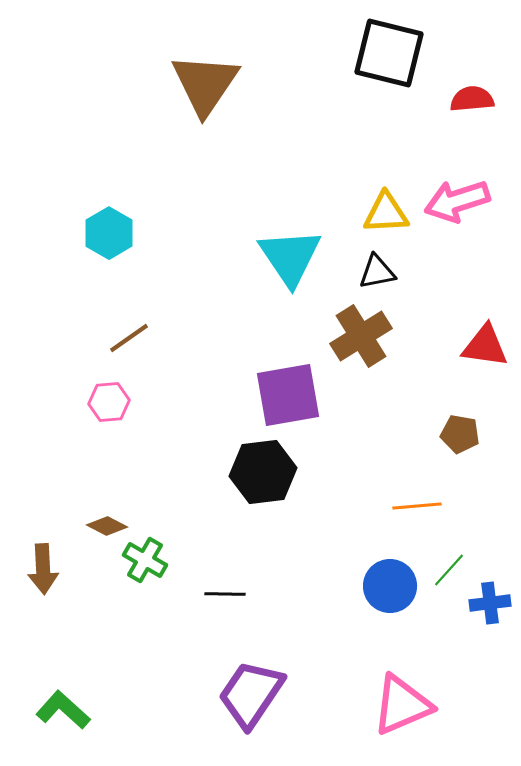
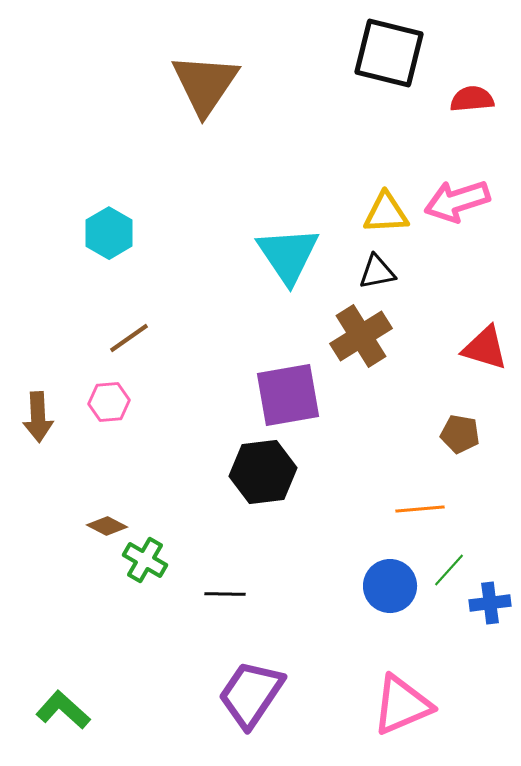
cyan triangle: moved 2 px left, 2 px up
red triangle: moved 2 px down; rotated 9 degrees clockwise
orange line: moved 3 px right, 3 px down
brown arrow: moved 5 px left, 152 px up
